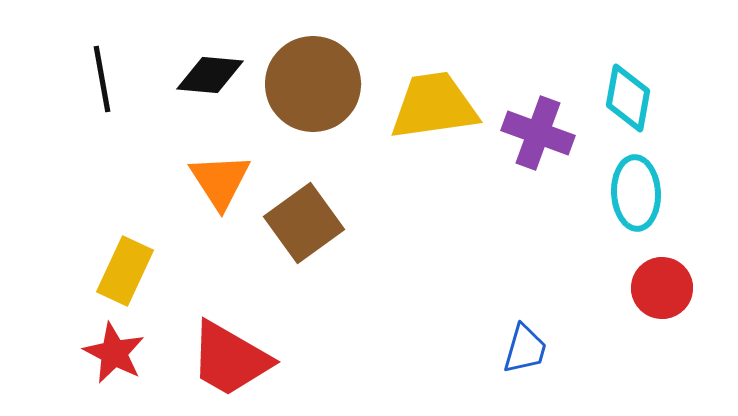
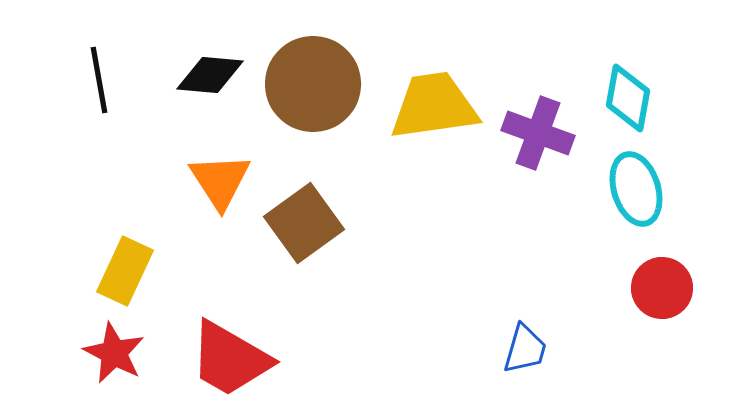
black line: moved 3 px left, 1 px down
cyan ellipse: moved 4 px up; rotated 14 degrees counterclockwise
